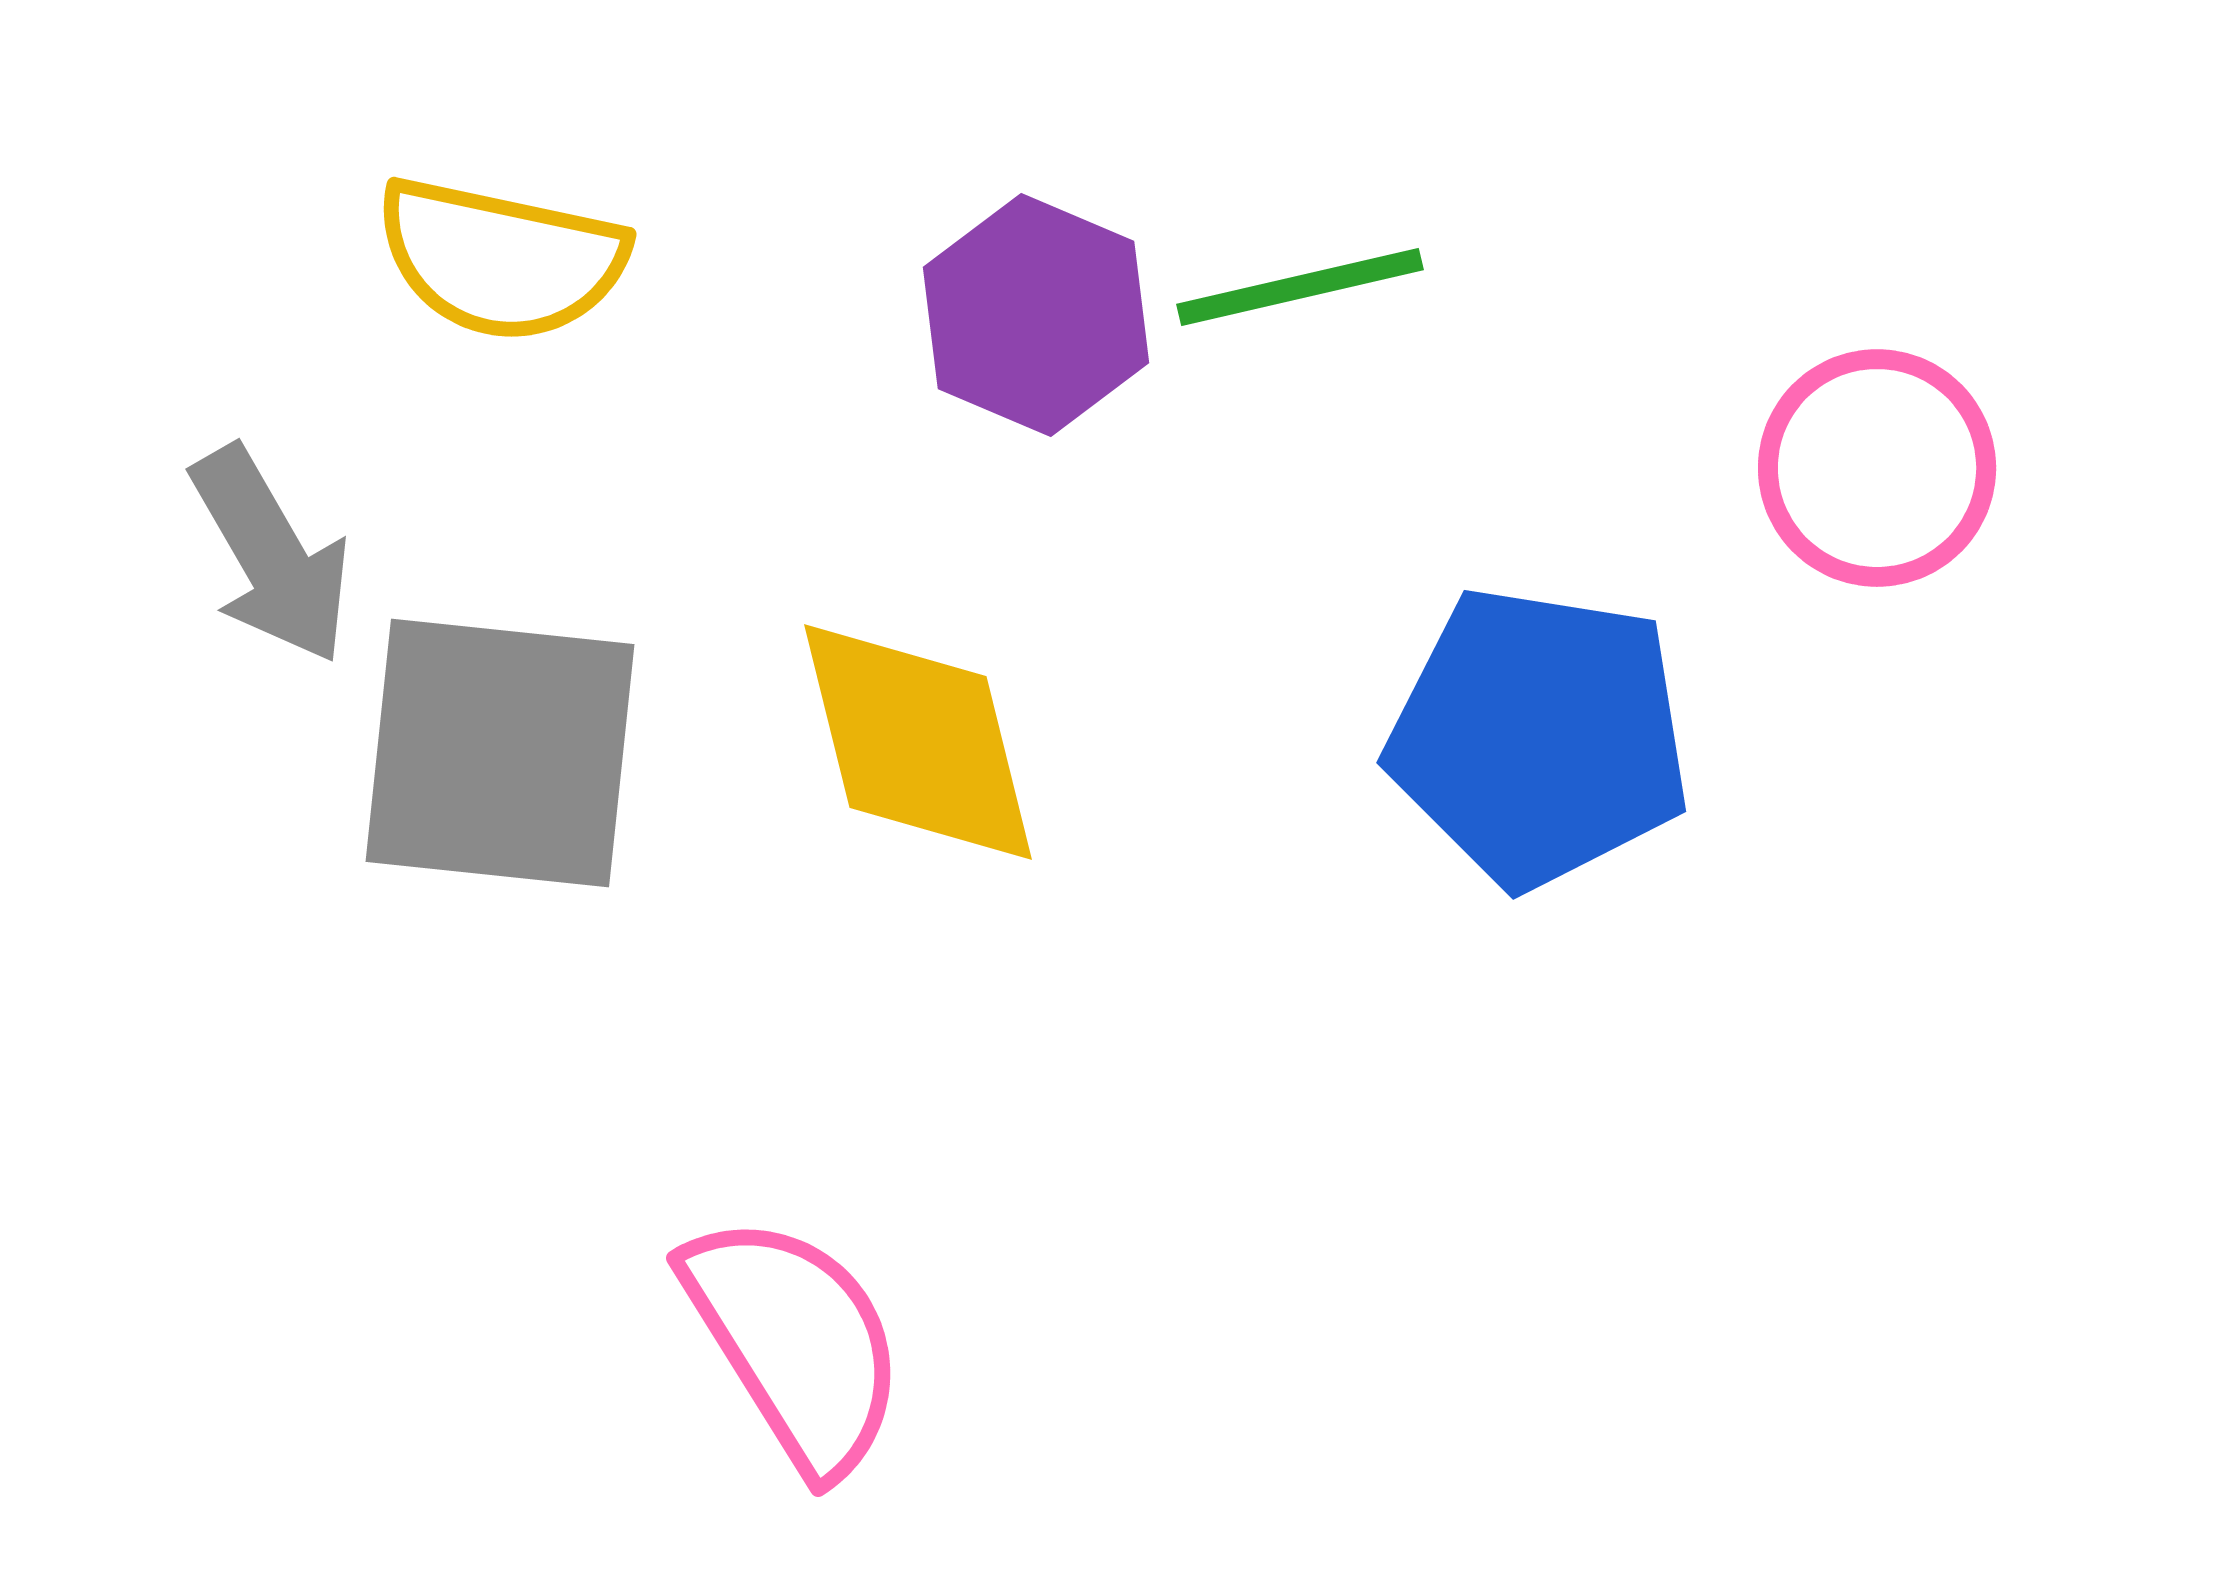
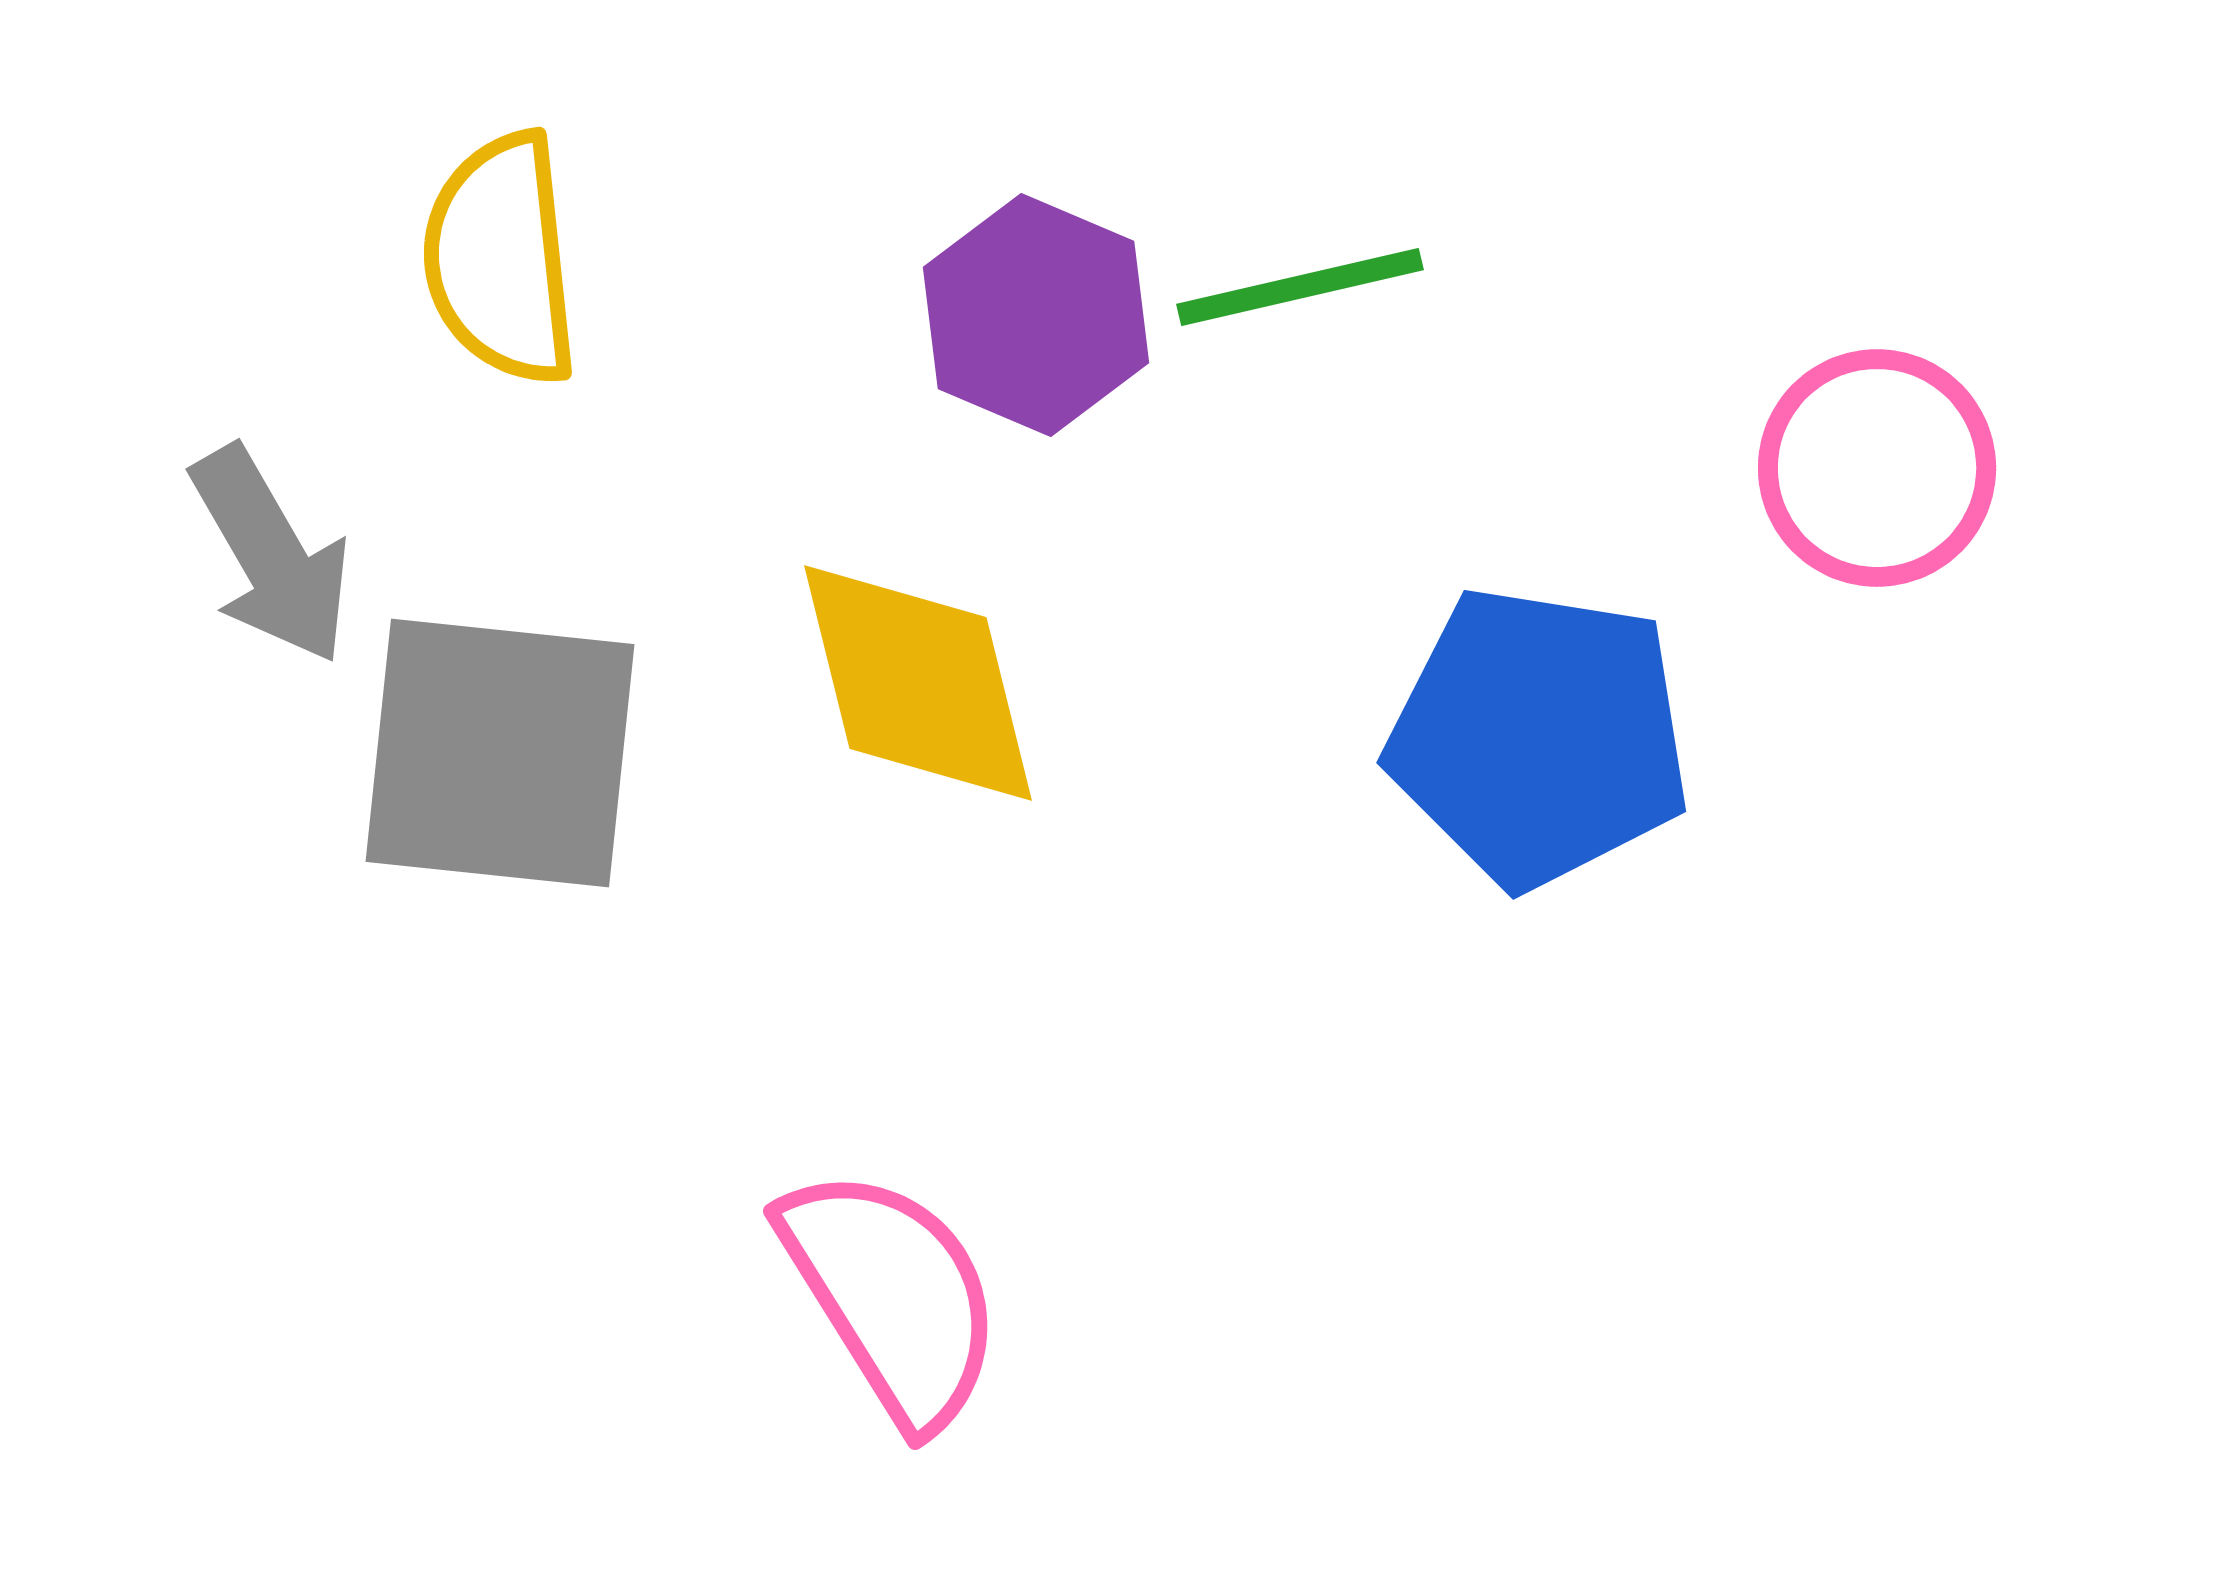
yellow semicircle: rotated 72 degrees clockwise
yellow diamond: moved 59 px up
pink semicircle: moved 97 px right, 47 px up
